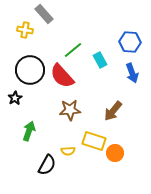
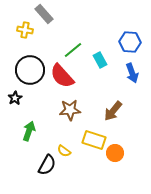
yellow rectangle: moved 1 px up
yellow semicircle: moved 4 px left; rotated 40 degrees clockwise
